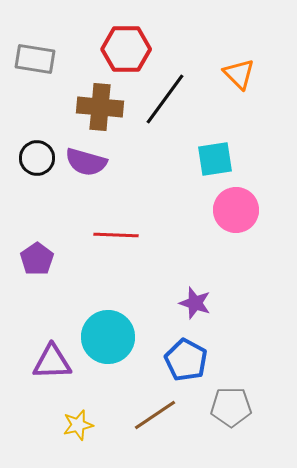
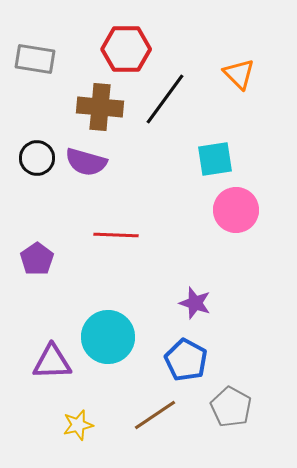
gray pentagon: rotated 30 degrees clockwise
